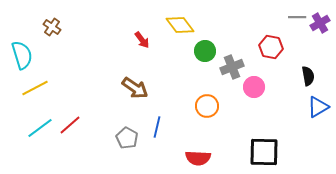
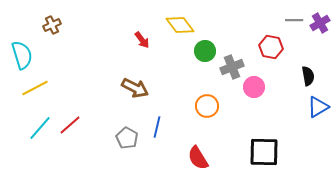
gray line: moved 3 px left, 3 px down
brown cross: moved 2 px up; rotated 30 degrees clockwise
brown arrow: rotated 8 degrees counterclockwise
cyan line: rotated 12 degrees counterclockwise
red semicircle: rotated 55 degrees clockwise
